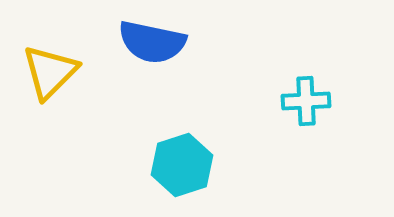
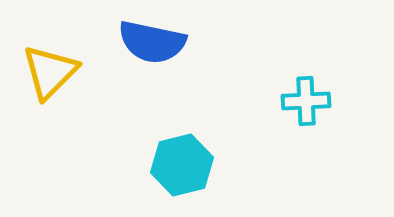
cyan hexagon: rotated 4 degrees clockwise
